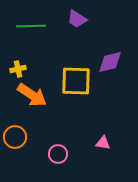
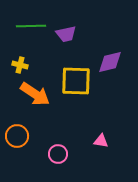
purple trapezoid: moved 11 px left, 15 px down; rotated 45 degrees counterclockwise
yellow cross: moved 2 px right, 4 px up; rotated 28 degrees clockwise
orange arrow: moved 3 px right, 1 px up
orange circle: moved 2 px right, 1 px up
pink triangle: moved 2 px left, 2 px up
